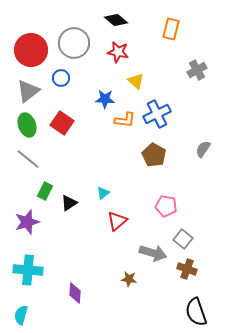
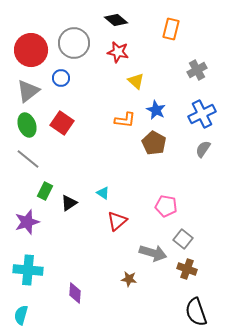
blue star: moved 51 px right, 11 px down; rotated 24 degrees clockwise
blue cross: moved 45 px right
brown pentagon: moved 12 px up
cyan triangle: rotated 48 degrees counterclockwise
